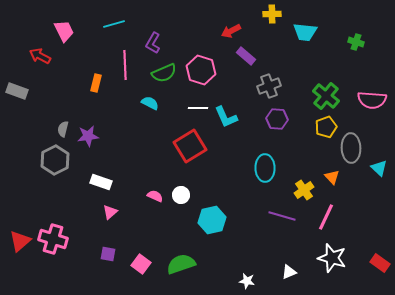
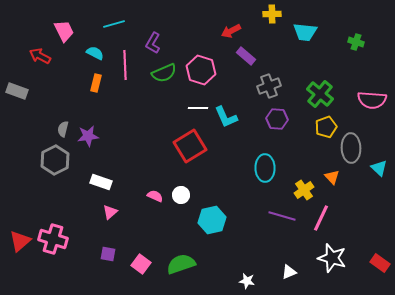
green cross at (326, 96): moved 6 px left, 2 px up
cyan semicircle at (150, 103): moved 55 px left, 50 px up
pink line at (326, 217): moved 5 px left, 1 px down
